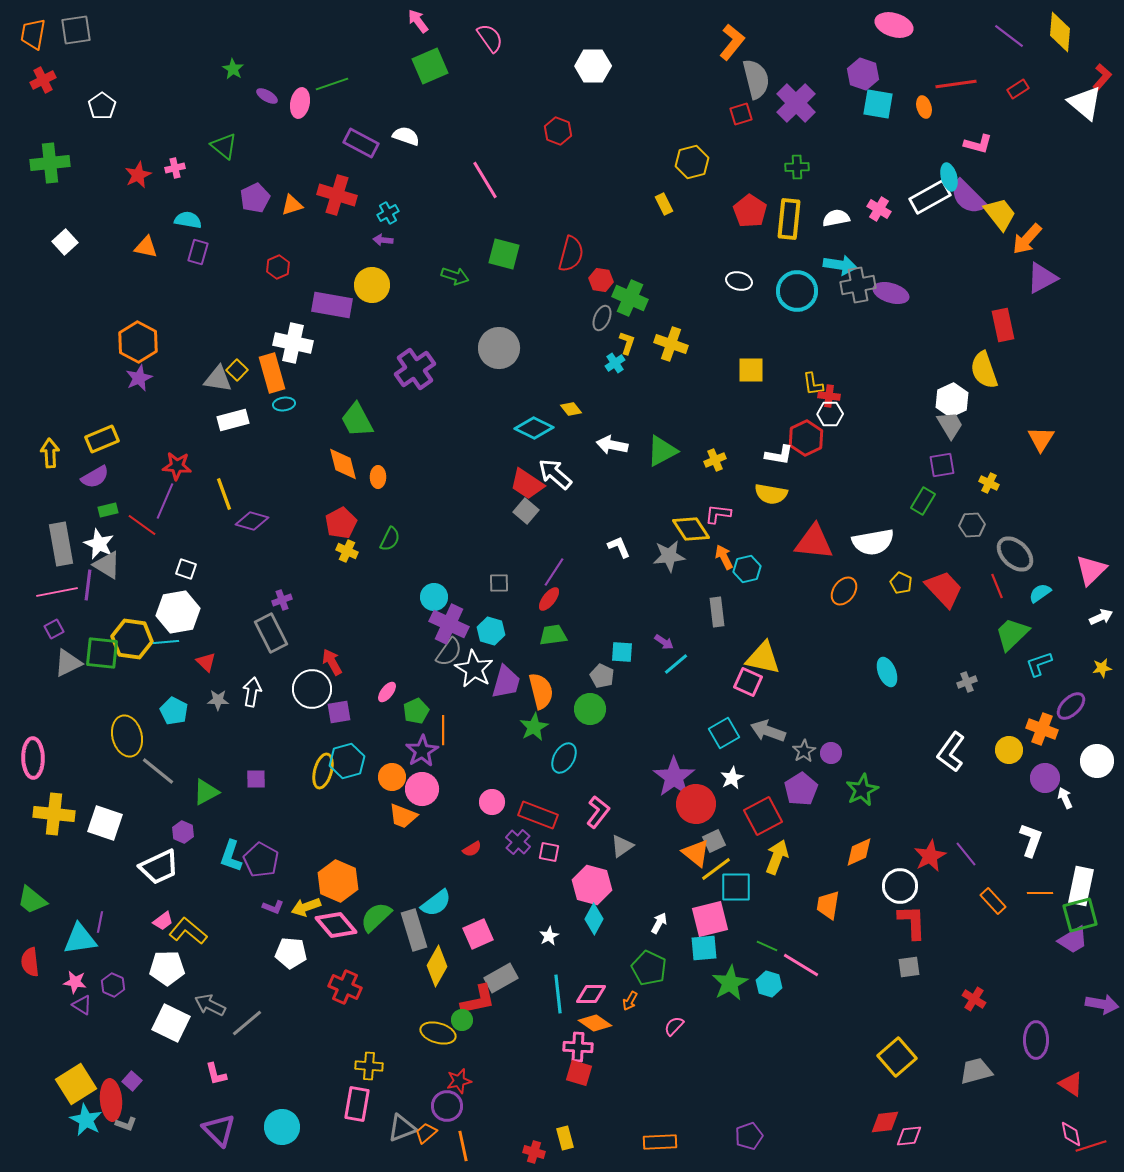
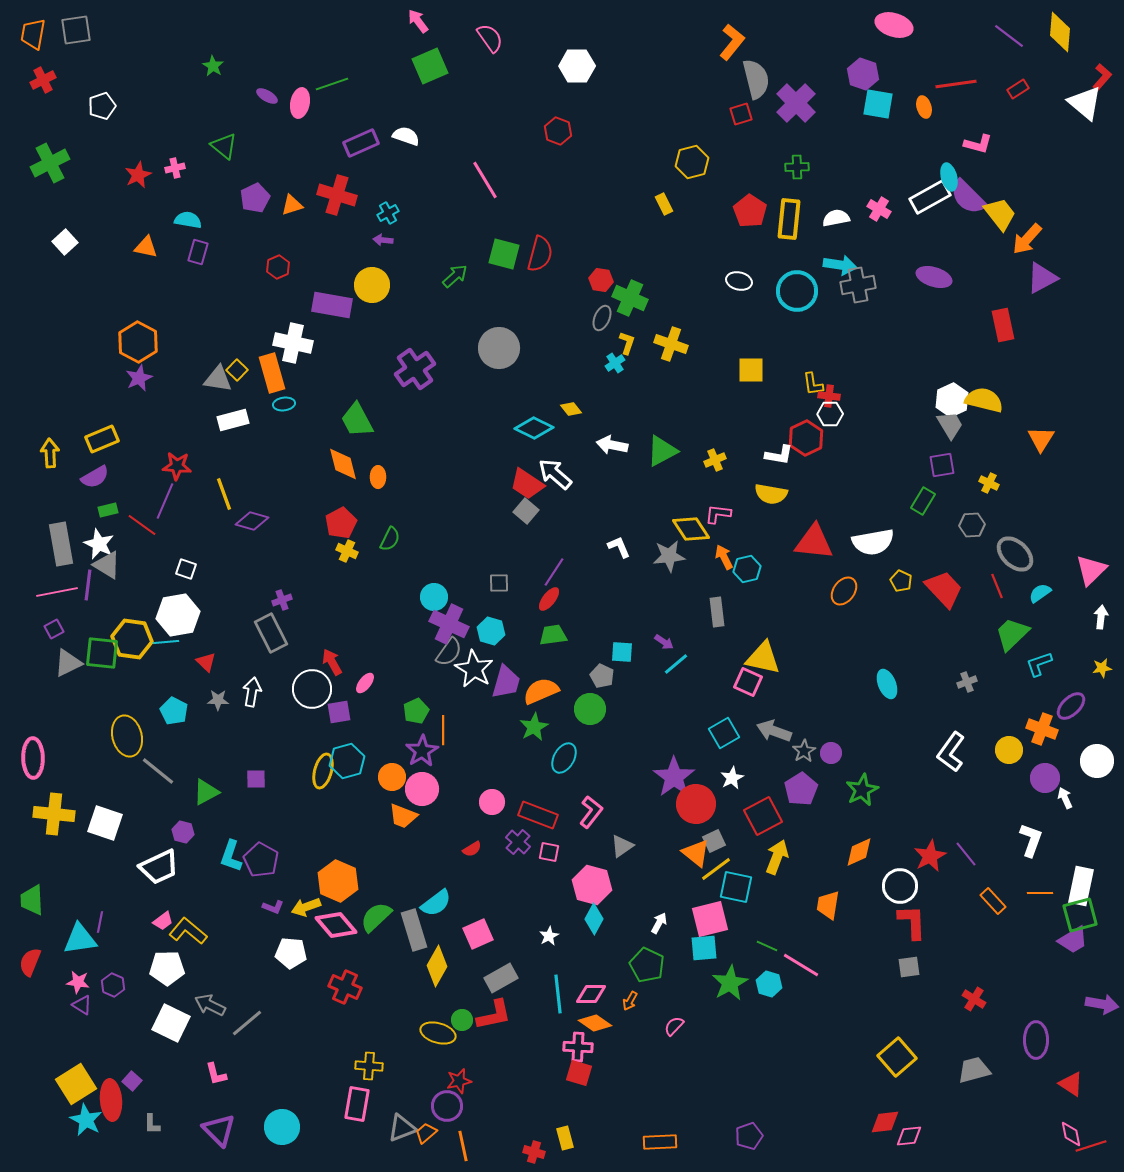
white hexagon at (593, 66): moved 16 px left
green star at (233, 69): moved 20 px left, 3 px up
white pentagon at (102, 106): rotated 16 degrees clockwise
purple rectangle at (361, 143): rotated 52 degrees counterclockwise
green cross at (50, 163): rotated 21 degrees counterclockwise
red semicircle at (571, 254): moved 31 px left
green arrow at (455, 276): rotated 60 degrees counterclockwise
purple ellipse at (891, 293): moved 43 px right, 16 px up
yellow semicircle at (984, 370): moved 30 px down; rotated 123 degrees clockwise
yellow pentagon at (901, 583): moved 2 px up
white hexagon at (178, 612): moved 3 px down
white arrow at (1101, 617): rotated 60 degrees counterclockwise
cyan ellipse at (887, 672): moved 12 px down
orange semicircle at (541, 691): rotated 99 degrees counterclockwise
pink ellipse at (387, 692): moved 22 px left, 9 px up
gray arrow at (768, 731): moved 6 px right
pink L-shape at (598, 812): moved 7 px left
purple hexagon at (183, 832): rotated 10 degrees counterclockwise
cyan square at (736, 887): rotated 12 degrees clockwise
green trapezoid at (32, 900): rotated 48 degrees clockwise
red semicircle at (30, 962): rotated 28 degrees clockwise
green pentagon at (649, 968): moved 2 px left, 3 px up
pink star at (75, 982): moved 3 px right
red L-shape at (478, 1000): moved 16 px right, 15 px down
gray trapezoid at (976, 1071): moved 2 px left, 1 px up
gray L-shape at (126, 1124): moved 26 px right; rotated 70 degrees clockwise
